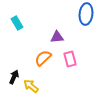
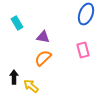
blue ellipse: rotated 15 degrees clockwise
purple triangle: moved 14 px left; rotated 16 degrees clockwise
pink rectangle: moved 13 px right, 9 px up
black arrow: rotated 24 degrees counterclockwise
